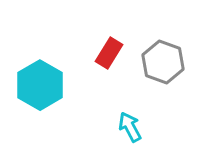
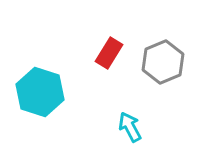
gray hexagon: rotated 18 degrees clockwise
cyan hexagon: moved 7 px down; rotated 12 degrees counterclockwise
